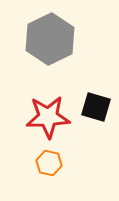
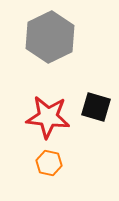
gray hexagon: moved 2 px up
red star: rotated 9 degrees clockwise
